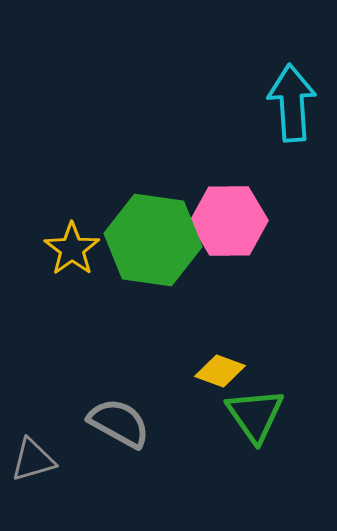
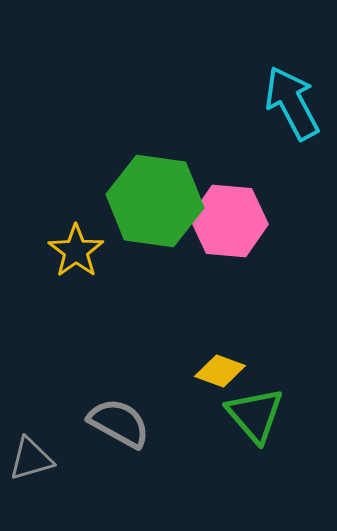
cyan arrow: rotated 24 degrees counterclockwise
pink hexagon: rotated 6 degrees clockwise
green hexagon: moved 2 px right, 39 px up
yellow star: moved 4 px right, 2 px down
green triangle: rotated 6 degrees counterclockwise
gray triangle: moved 2 px left, 1 px up
